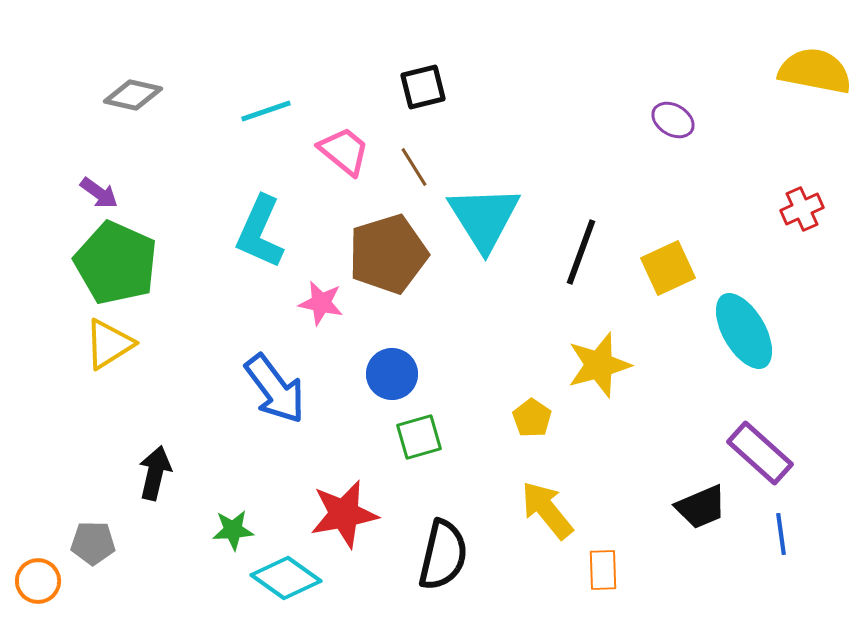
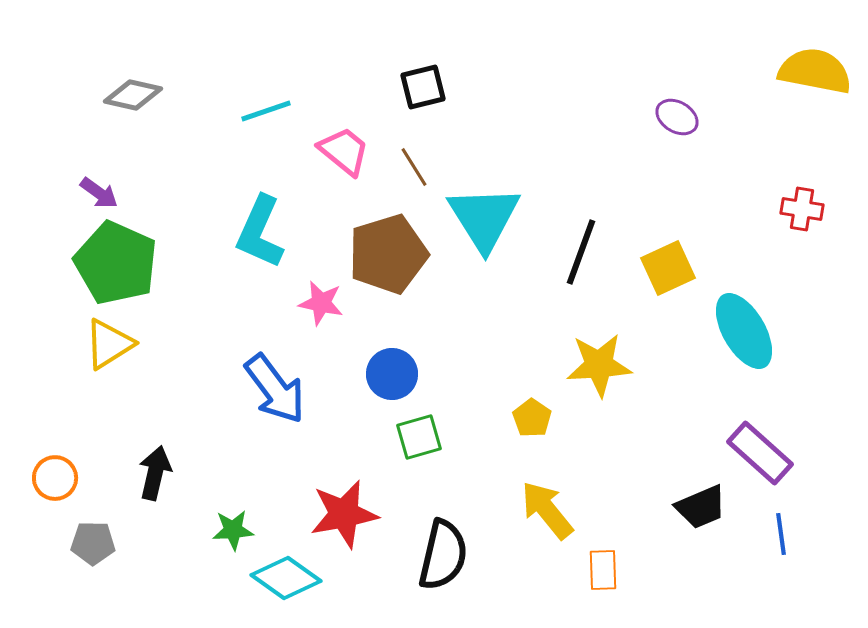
purple ellipse: moved 4 px right, 3 px up
red cross: rotated 33 degrees clockwise
yellow star: rotated 12 degrees clockwise
orange circle: moved 17 px right, 103 px up
